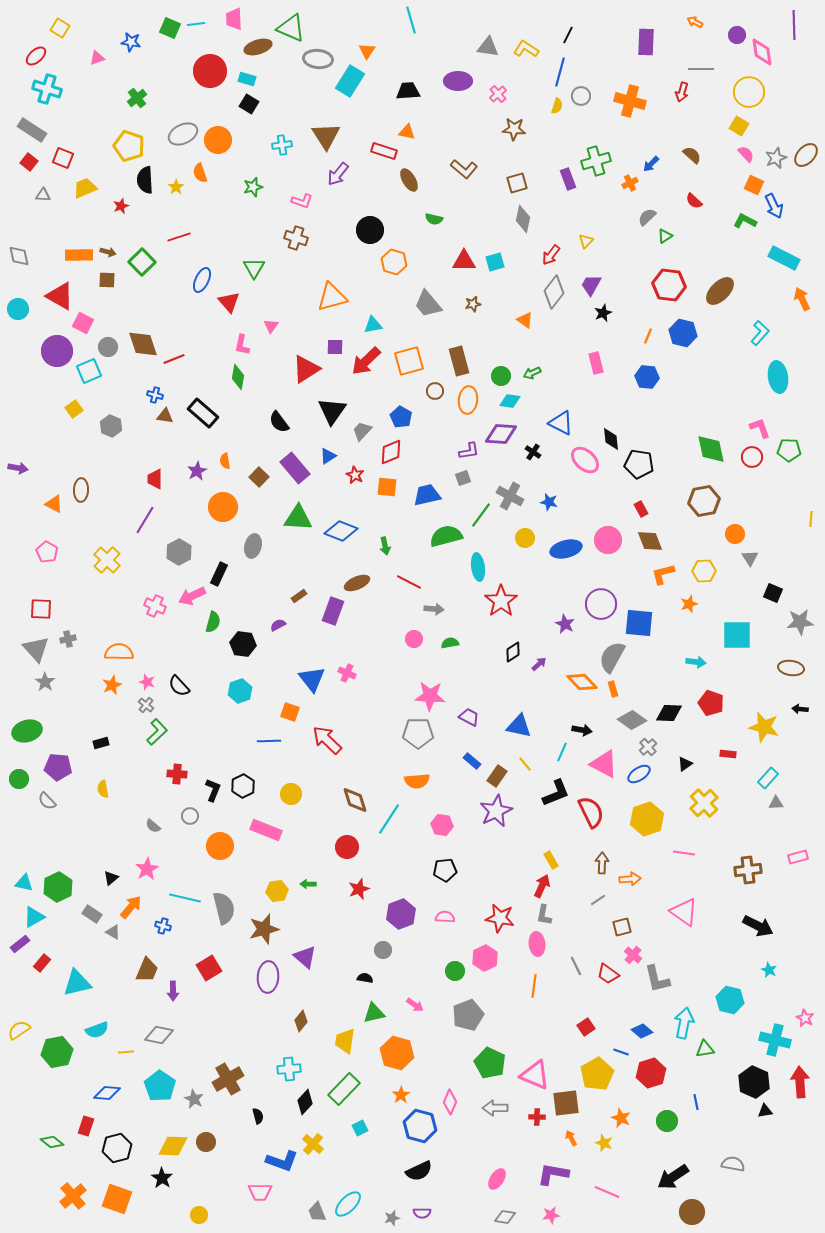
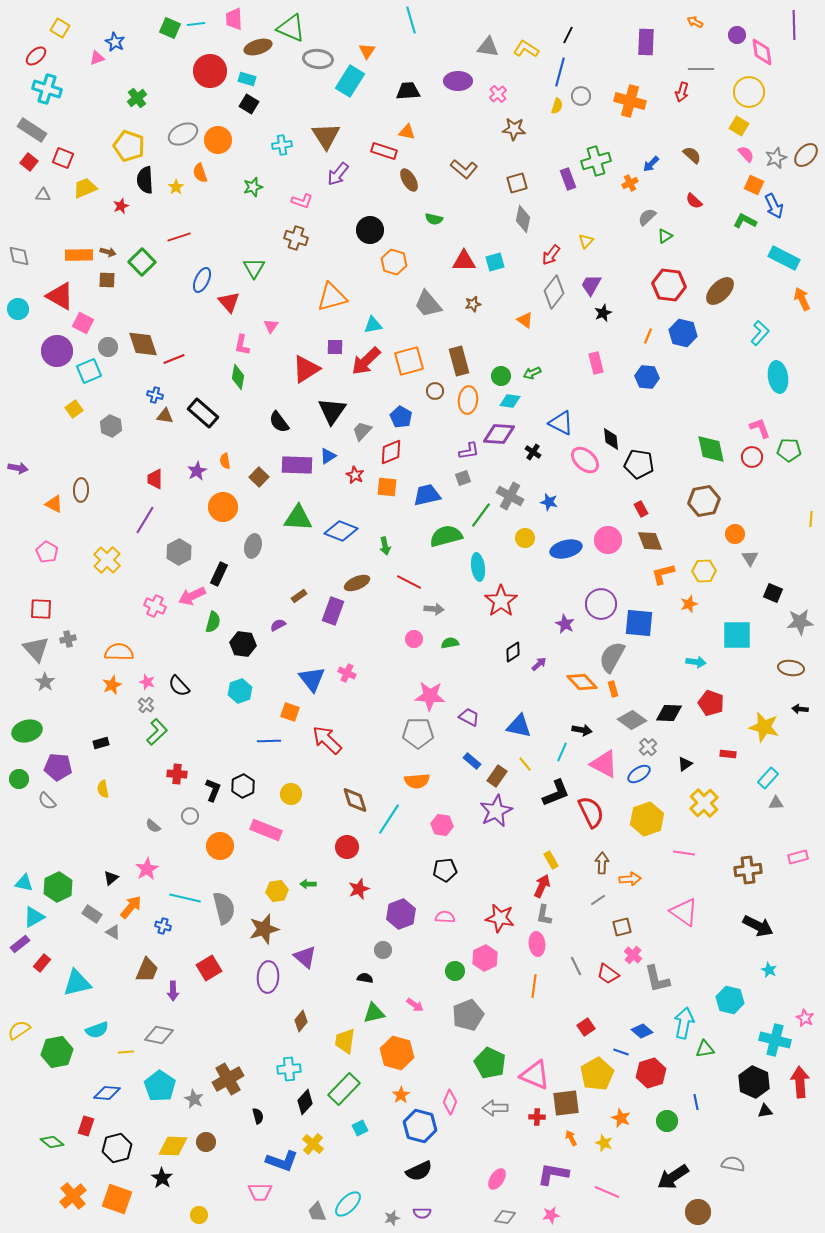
blue star at (131, 42): moved 16 px left; rotated 18 degrees clockwise
purple diamond at (501, 434): moved 2 px left
purple rectangle at (295, 468): moved 2 px right, 3 px up; rotated 48 degrees counterclockwise
brown circle at (692, 1212): moved 6 px right
